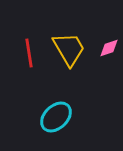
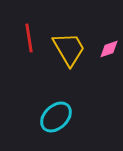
pink diamond: moved 1 px down
red line: moved 15 px up
